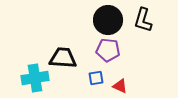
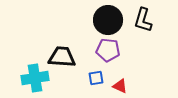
black trapezoid: moved 1 px left, 1 px up
